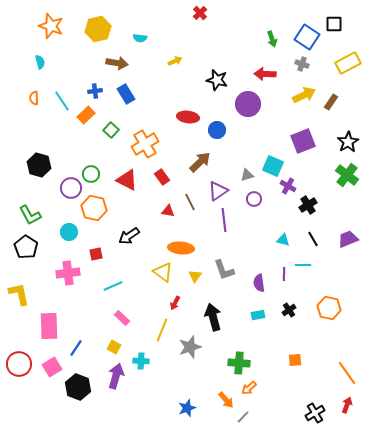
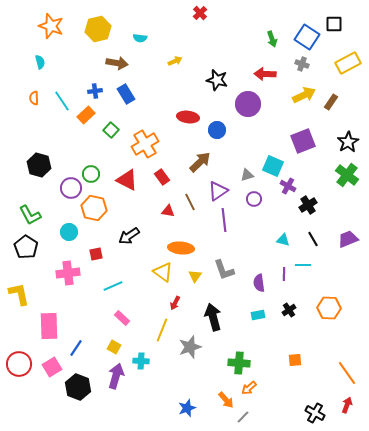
orange hexagon at (329, 308): rotated 10 degrees counterclockwise
black cross at (315, 413): rotated 30 degrees counterclockwise
